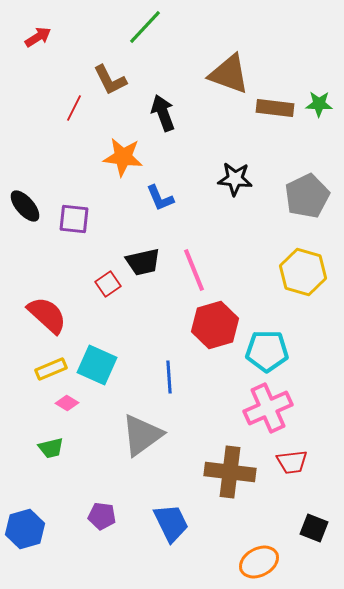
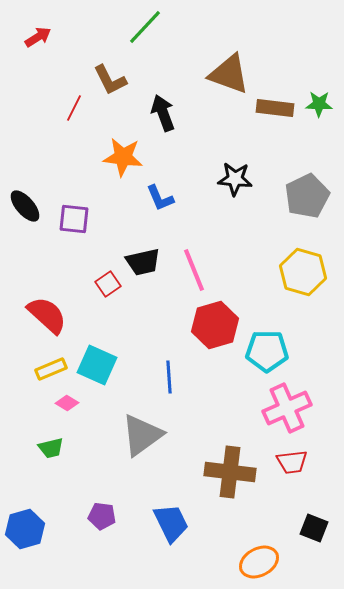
pink cross: moved 19 px right
